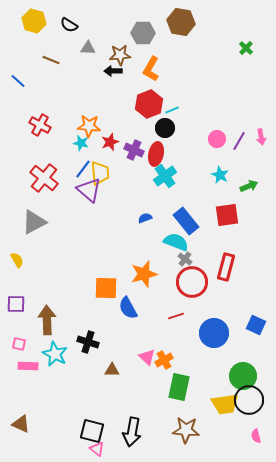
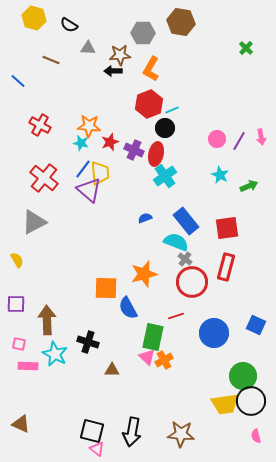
yellow hexagon at (34, 21): moved 3 px up
red square at (227, 215): moved 13 px down
green rectangle at (179, 387): moved 26 px left, 50 px up
black circle at (249, 400): moved 2 px right, 1 px down
brown star at (186, 430): moved 5 px left, 4 px down
